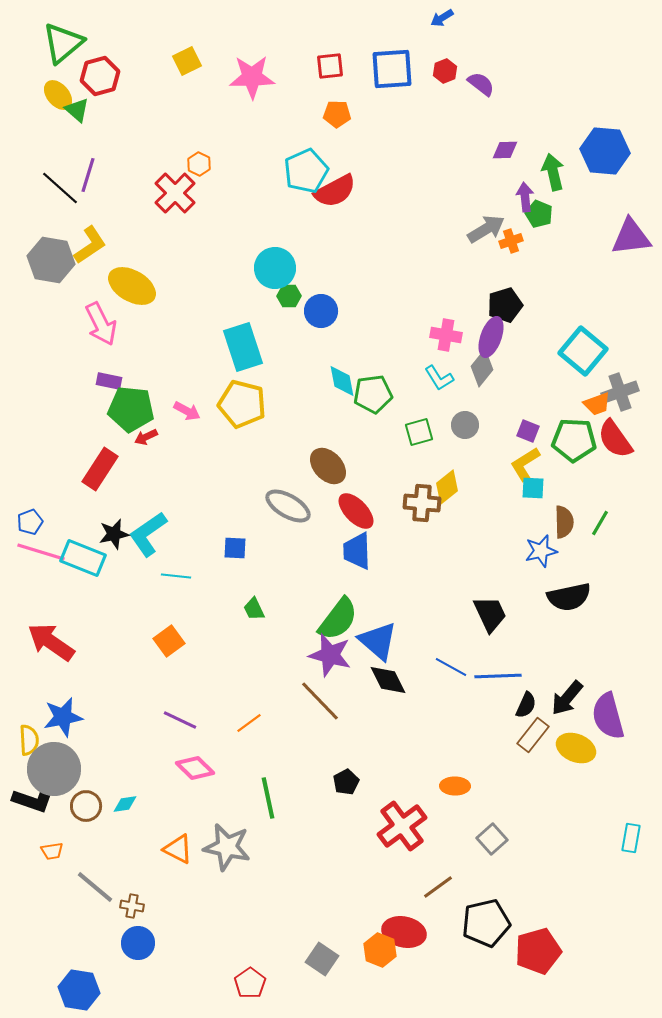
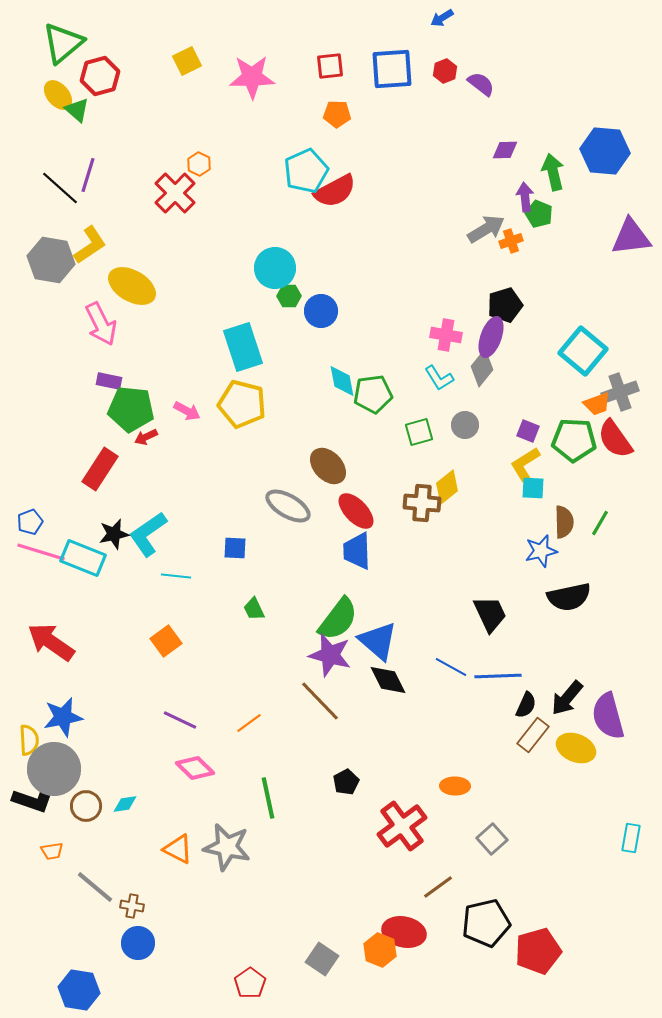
orange square at (169, 641): moved 3 px left
